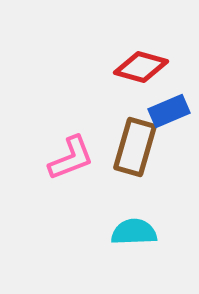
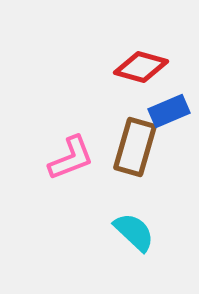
cyan semicircle: rotated 45 degrees clockwise
